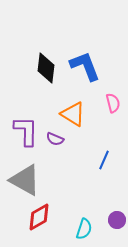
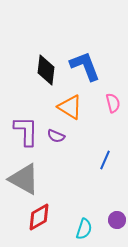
black diamond: moved 2 px down
orange triangle: moved 3 px left, 7 px up
purple semicircle: moved 1 px right, 3 px up
blue line: moved 1 px right
gray triangle: moved 1 px left, 1 px up
